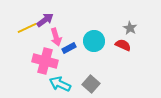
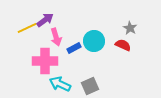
blue rectangle: moved 5 px right
pink cross: rotated 15 degrees counterclockwise
gray square: moved 1 px left, 2 px down; rotated 24 degrees clockwise
